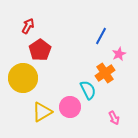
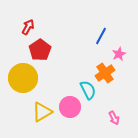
red arrow: moved 1 px down
